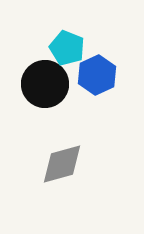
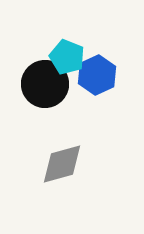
cyan pentagon: moved 9 px down
